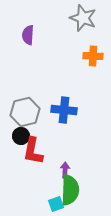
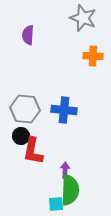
gray hexagon: moved 3 px up; rotated 20 degrees clockwise
cyan square: rotated 14 degrees clockwise
